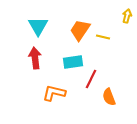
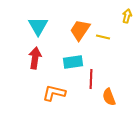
red arrow: rotated 15 degrees clockwise
red line: rotated 24 degrees counterclockwise
